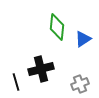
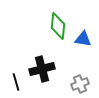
green diamond: moved 1 px right, 1 px up
blue triangle: rotated 42 degrees clockwise
black cross: moved 1 px right
